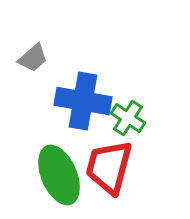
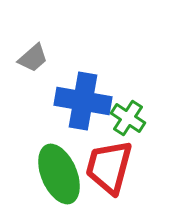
green ellipse: moved 1 px up
